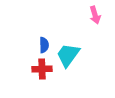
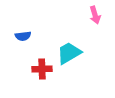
blue semicircle: moved 21 px left, 9 px up; rotated 84 degrees clockwise
cyan trapezoid: moved 1 px right, 2 px up; rotated 24 degrees clockwise
